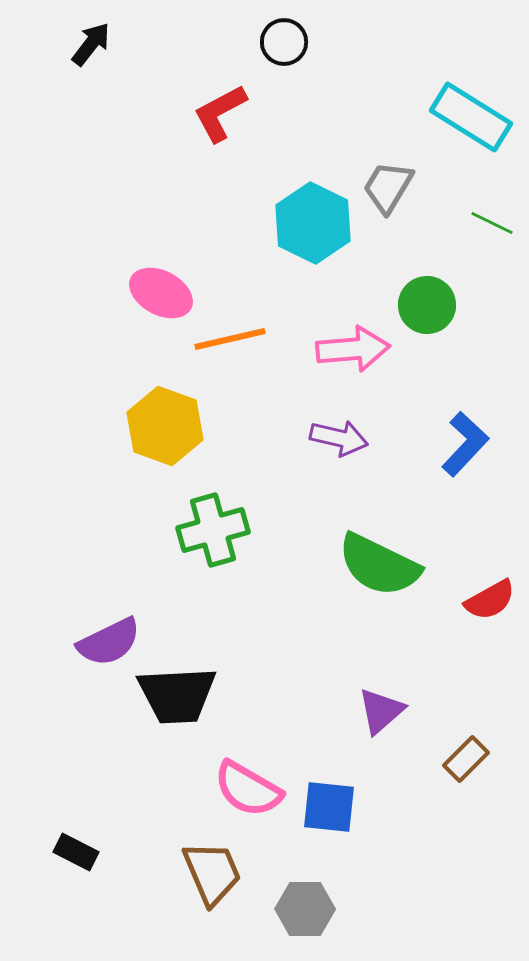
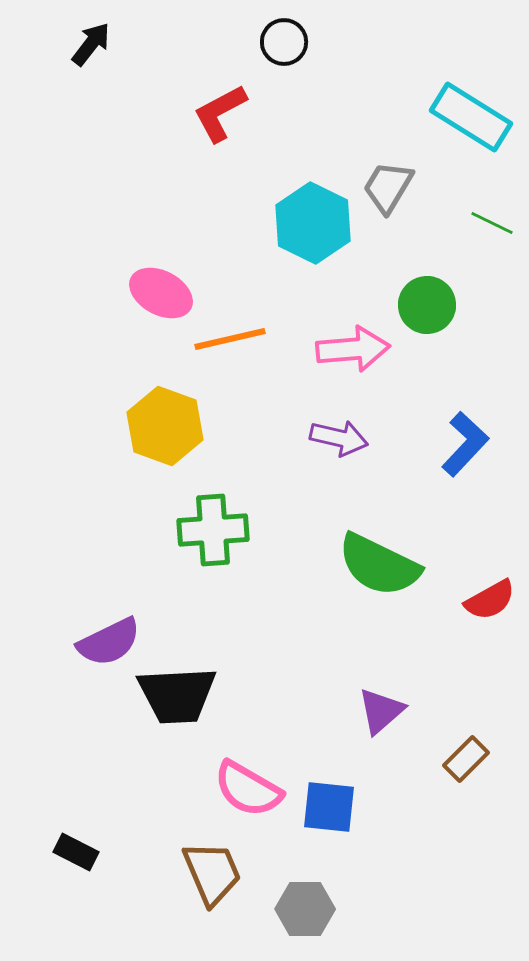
green cross: rotated 12 degrees clockwise
